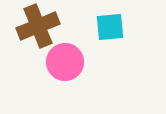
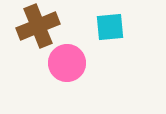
pink circle: moved 2 px right, 1 px down
